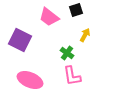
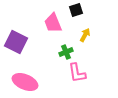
pink trapezoid: moved 4 px right, 6 px down; rotated 30 degrees clockwise
purple square: moved 4 px left, 2 px down
green cross: moved 1 px left, 1 px up; rotated 32 degrees clockwise
pink L-shape: moved 5 px right, 3 px up
pink ellipse: moved 5 px left, 2 px down
